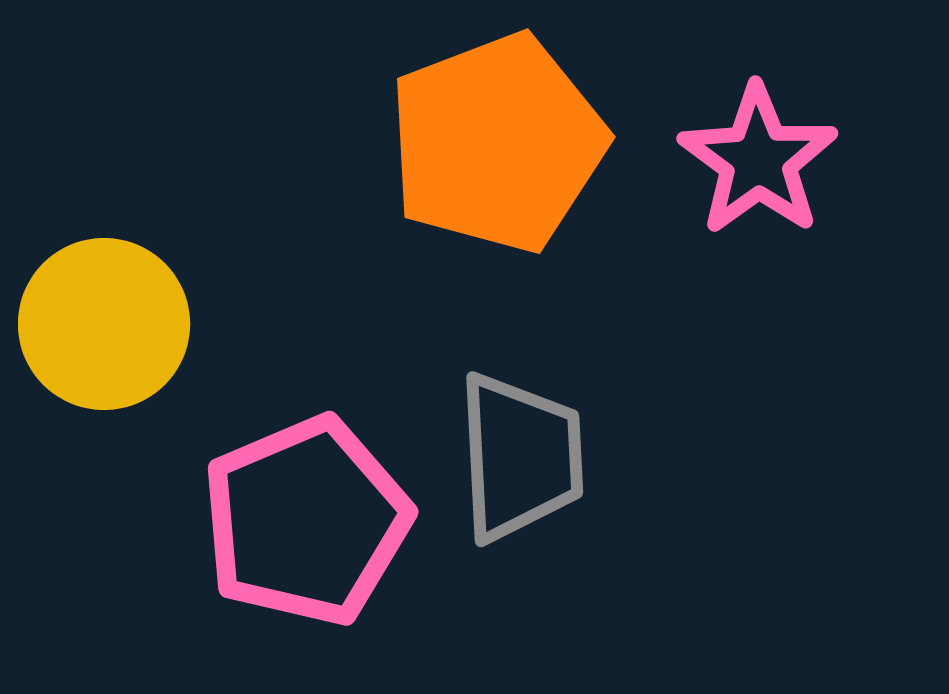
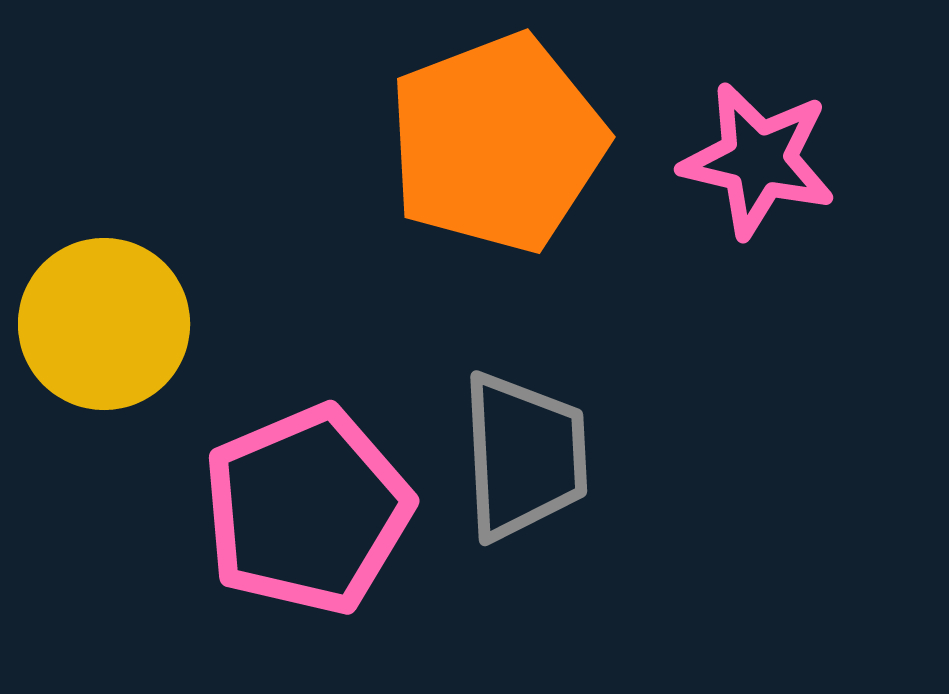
pink star: rotated 23 degrees counterclockwise
gray trapezoid: moved 4 px right, 1 px up
pink pentagon: moved 1 px right, 11 px up
